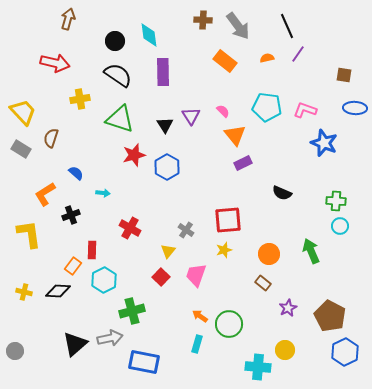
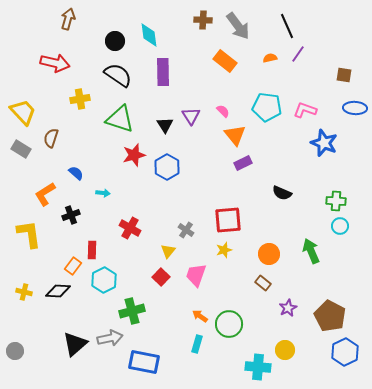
orange semicircle at (267, 58): moved 3 px right
